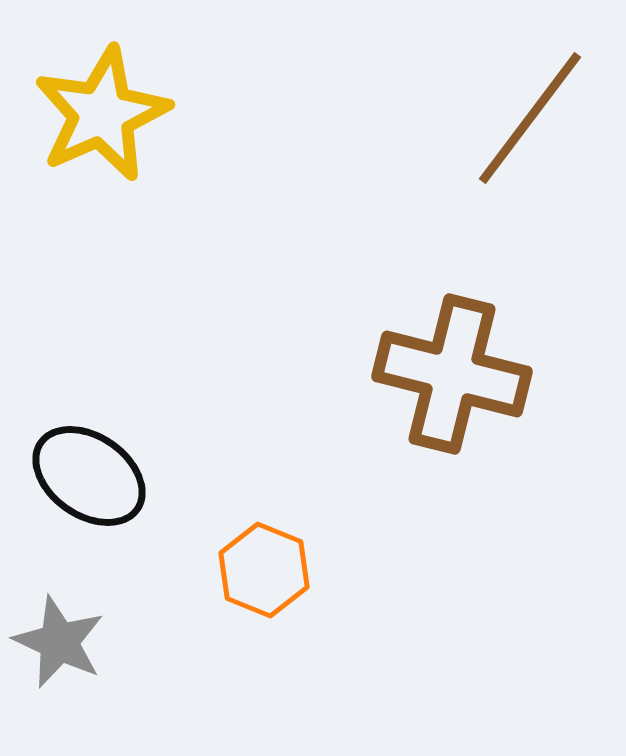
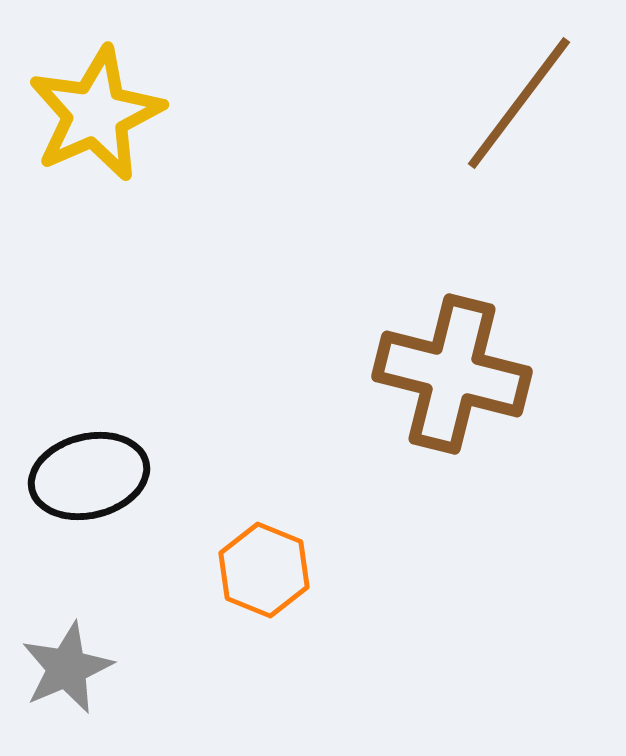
yellow star: moved 6 px left
brown line: moved 11 px left, 15 px up
black ellipse: rotated 49 degrees counterclockwise
gray star: moved 8 px right, 26 px down; rotated 24 degrees clockwise
